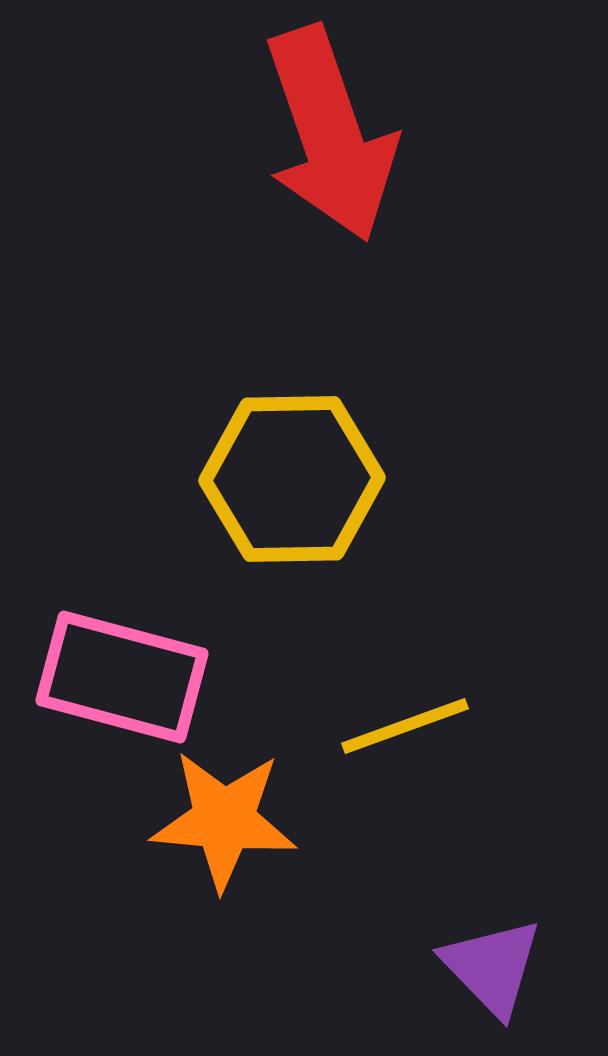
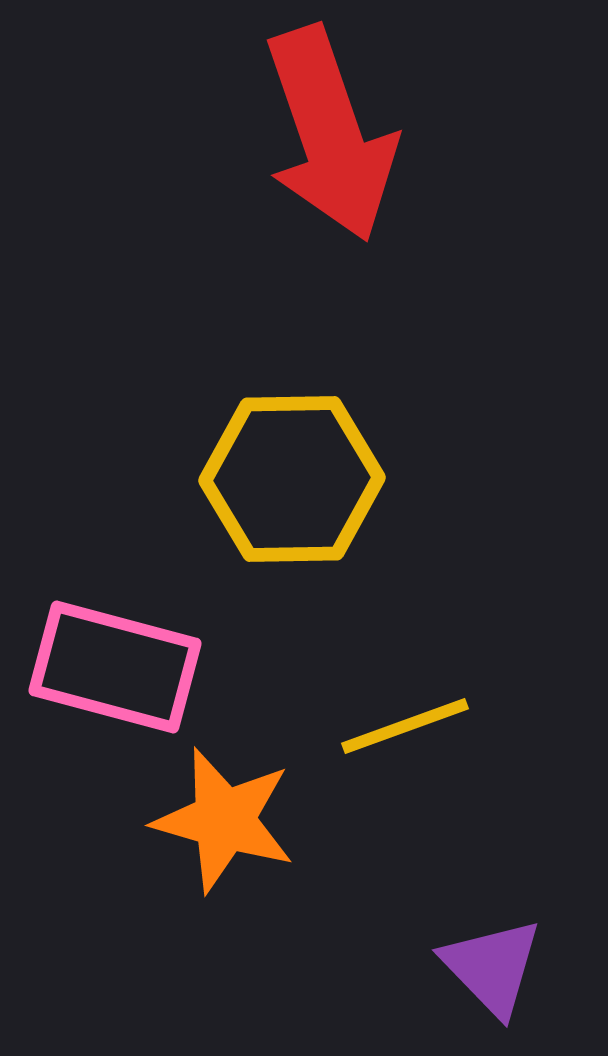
pink rectangle: moved 7 px left, 10 px up
orange star: rotated 11 degrees clockwise
